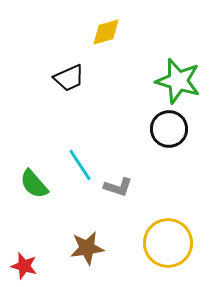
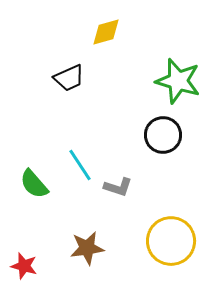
black circle: moved 6 px left, 6 px down
yellow circle: moved 3 px right, 2 px up
